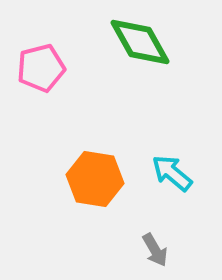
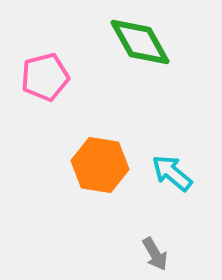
pink pentagon: moved 4 px right, 9 px down
orange hexagon: moved 5 px right, 14 px up
gray arrow: moved 4 px down
